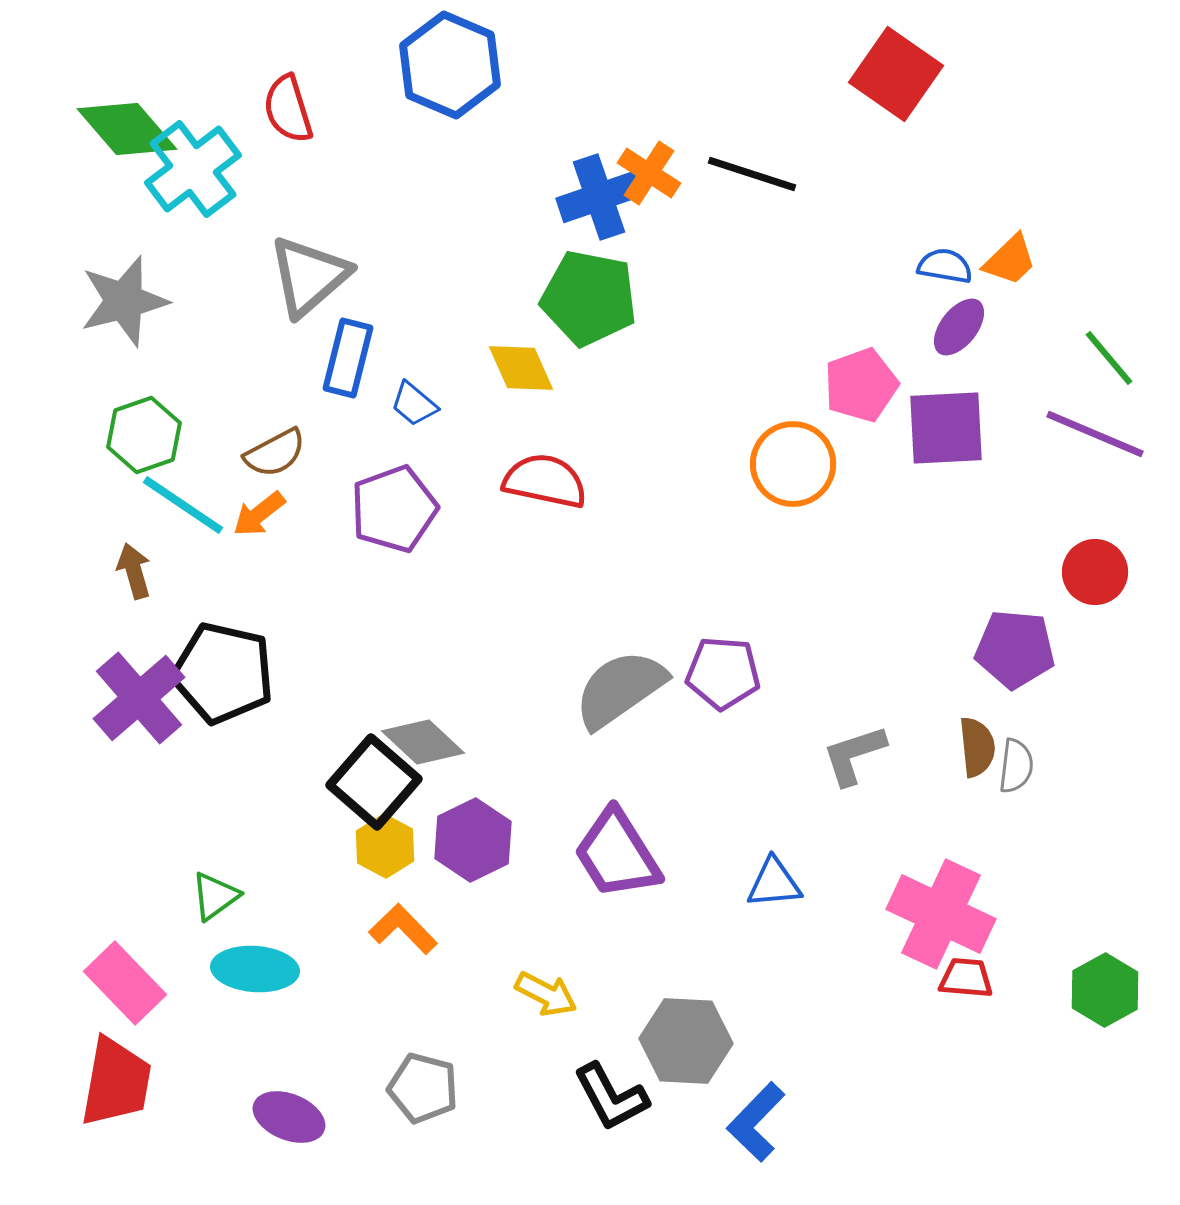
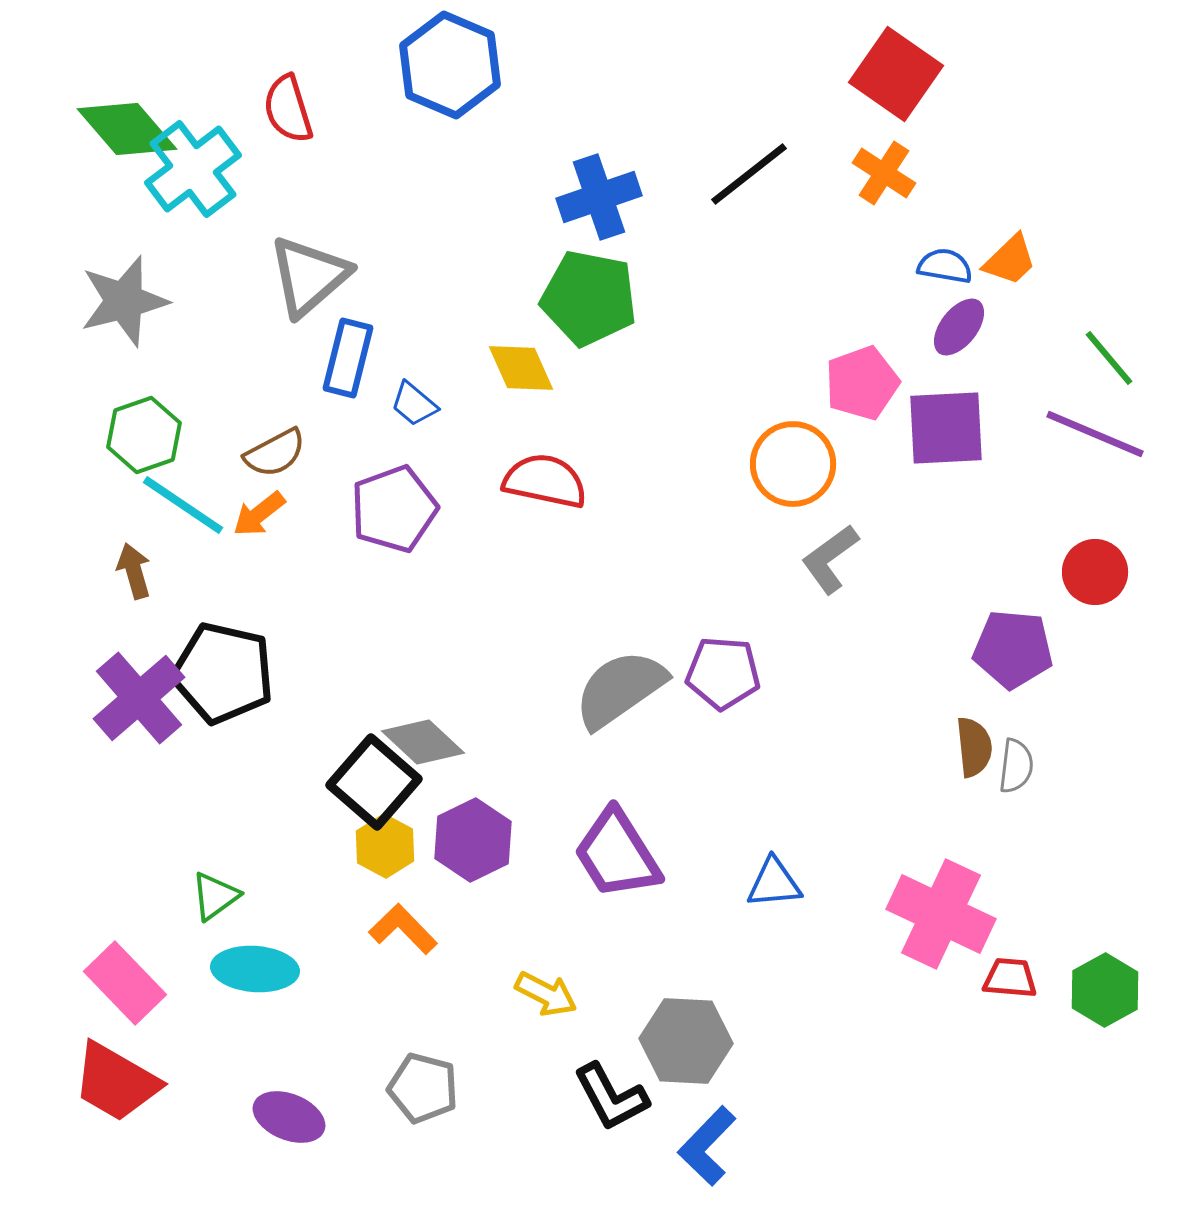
orange cross at (649, 173): moved 235 px right
black line at (752, 174): moved 3 px left; rotated 56 degrees counterclockwise
pink pentagon at (861, 385): moved 1 px right, 2 px up
purple pentagon at (1015, 649): moved 2 px left
brown semicircle at (977, 747): moved 3 px left
gray L-shape at (854, 755): moved 24 px left, 196 px up; rotated 18 degrees counterclockwise
red trapezoid at (966, 978): moved 44 px right
red trapezoid at (116, 1082): rotated 110 degrees clockwise
blue L-shape at (756, 1122): moved 49 px left, 24 px down
